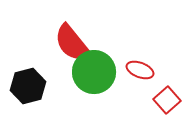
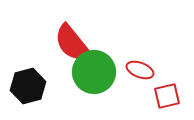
red square: moved 4 px up; rotated 28 degrees clockwise
